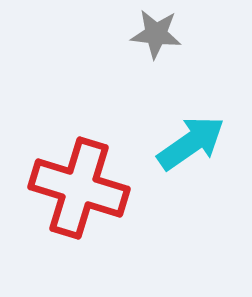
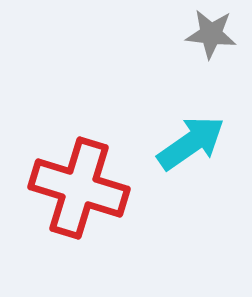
gray star: moved 55 px right
